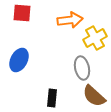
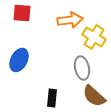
yellow cross: moved 1 px left, 1 px up; rotated 30 degrees counterclockwise
